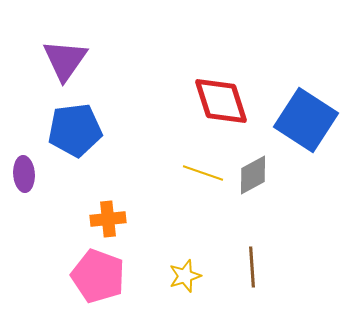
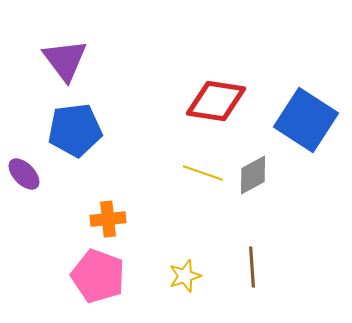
purple triangle: rotated 12 degrees counterclockwise
red diamond: moved 5 px left; rotated 64 degrees counterclockwise
purple ellipse: rotated 40 degrees counterclockwise
